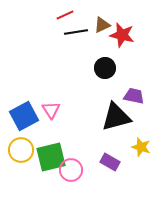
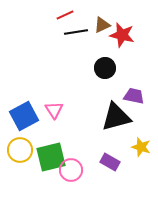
pink triangle: moved 3 px right
yellow circle: moved 1 px left
